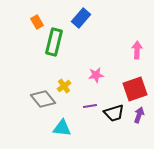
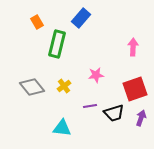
green rectangle: moved 3 px right, 2 px down
pink arrow: moved 4 px left, 3 px up
gray diamond: moved 11 px left, 12 px up
purple arrow: moved 2 px right, 3 px down
